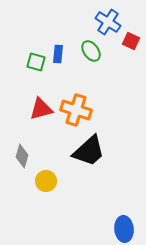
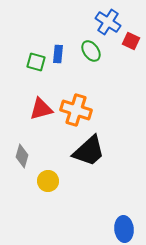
yellow circle: moved 2 px right
